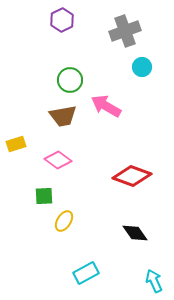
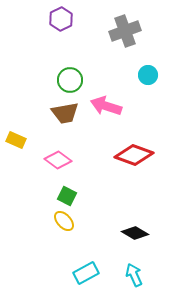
purple hexagon: moved 1 px left, 1 px up
cyan circle: moved 6 px right, 8 px down
pink arrow: rotated 12 degrees counterclockwise
brown trapezoid: moved 2 px right, 3 px up
yellow rectangle: moved 4 px up; rotated 42 degrees clockwise
red diamond: moved 2 px right, 21 px up
green square: moved 23 px right; rotated 30 degrees clockwise
yellow ellipse: rotated 75 degrees counterclockwise
black diamond: rotated 24 degrees counterclockwise
cyan arrow: moved 20 px left, 6 px up
